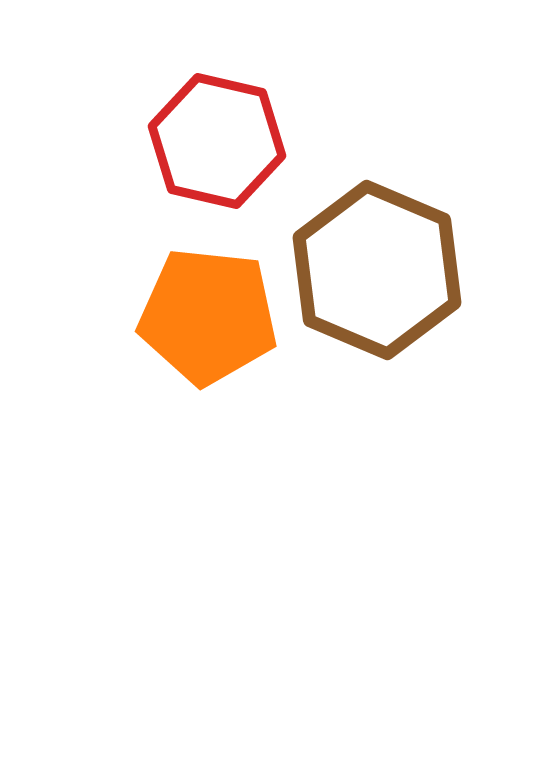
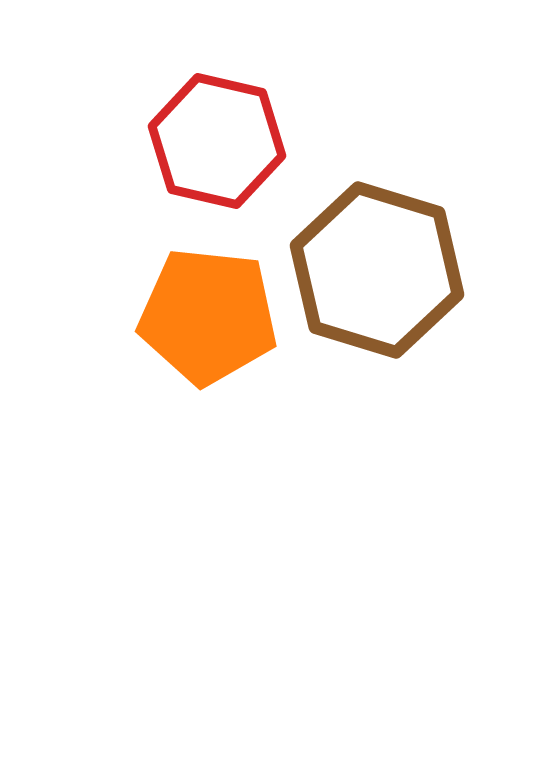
brown hexagon: rotated 6 degrees counterclockwise
